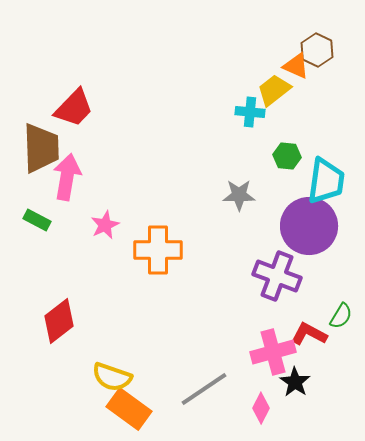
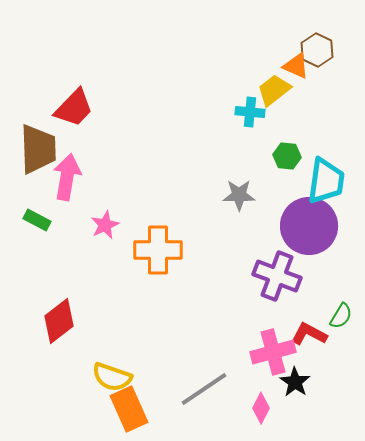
brown trapezoid: moved 3 px left, 1 px down
orange rectangle: rotated 30 degrees clockwise
